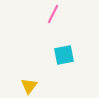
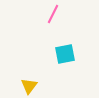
cyan square: moved 1 px right, 1 px up
